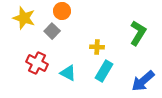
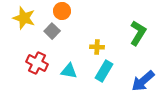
cyan triangle: moved 1 px right, 2 px up; rotated 18 degrees counterclockwise
